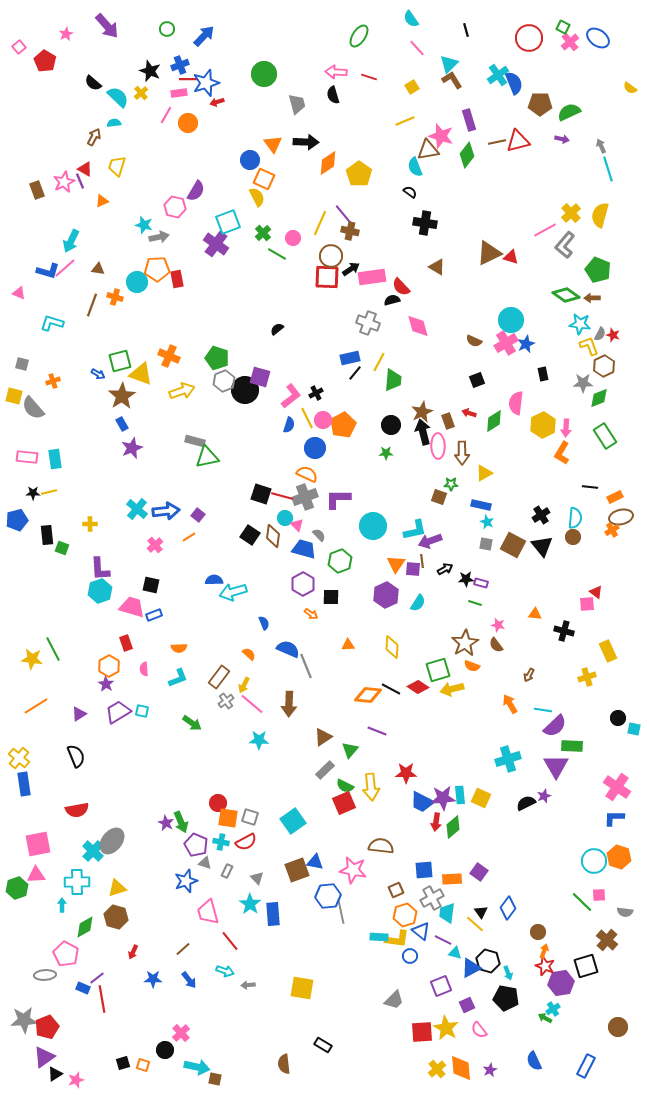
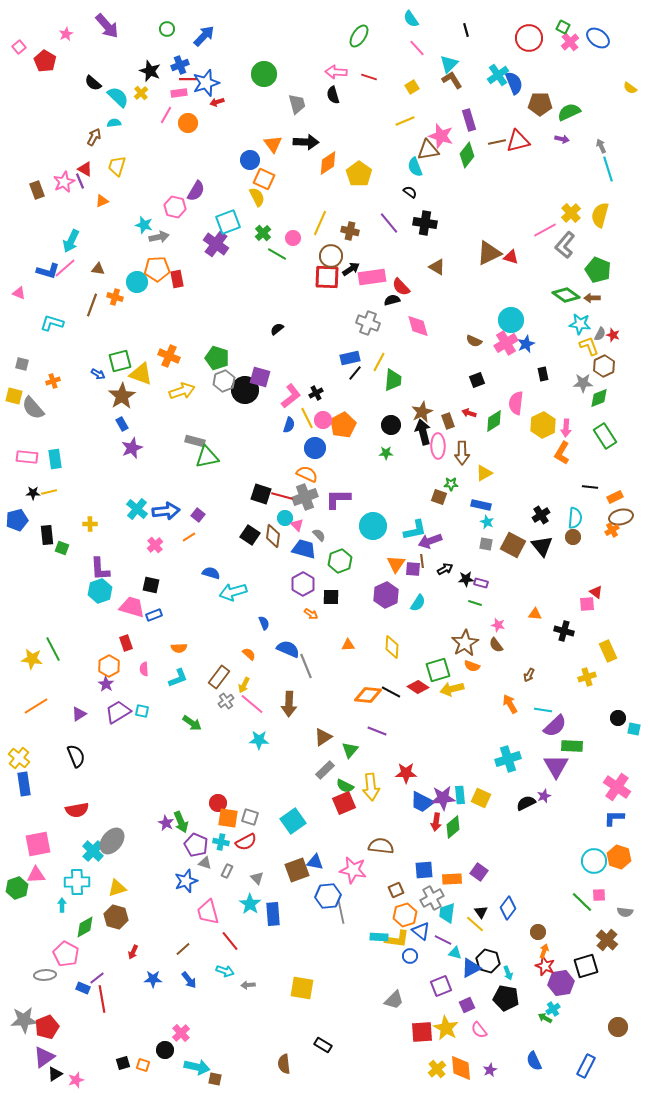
purple line at (344, 215): moved 45 px right, 8 px down
blue semicircle at (214, 580): moved 3 px left, 7 px up; rotated 18 degrees clockwise
black line at (391, 689): moved 3 px down
